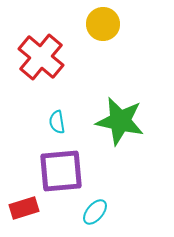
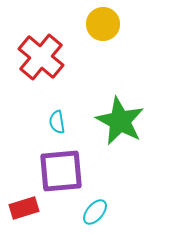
green star: rotated 15 degrees clockwise
